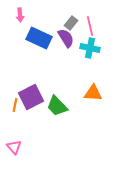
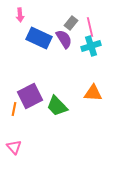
pink line: moved 1 px down
purple semicircle: moved 2 px left, 1 px down
cyan cross: moved 1 px right, 2 px up; rotated 30 degrees counterclockwise
purple square: moved 1 px left, 1 px up
orange line: moved 1 px left, 4 px down
